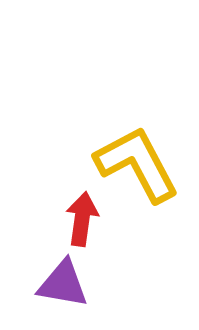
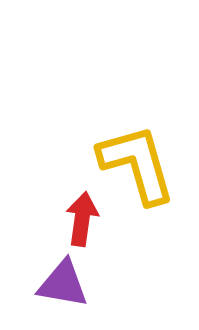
yellow L-shape: rotated 12 degrees clockwise
